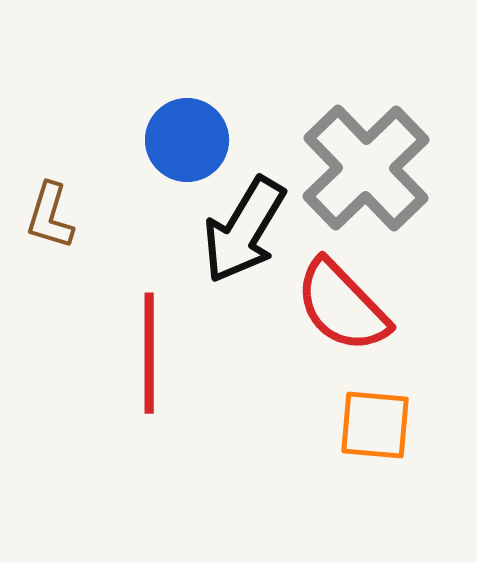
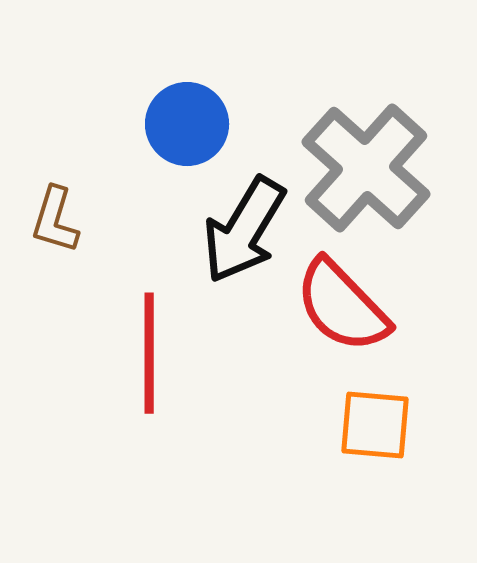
blue circle: moved 16 px up
gray cross: rotated 4 degrees counterclockwise
brown L-shape: moved 5 px right, 4 px down
